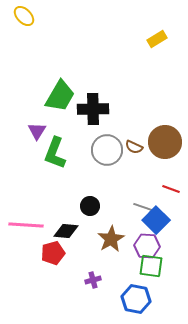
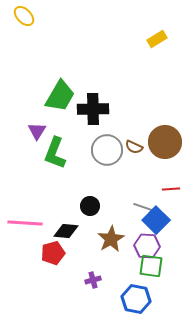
red line: rotated 24 degrees counterclockwise
pink line: moved 1 px left, 2 px up
